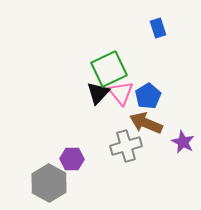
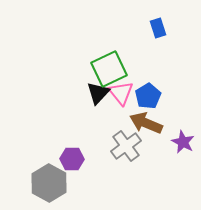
gray cross: rotated 20 degrees counterclockwise
